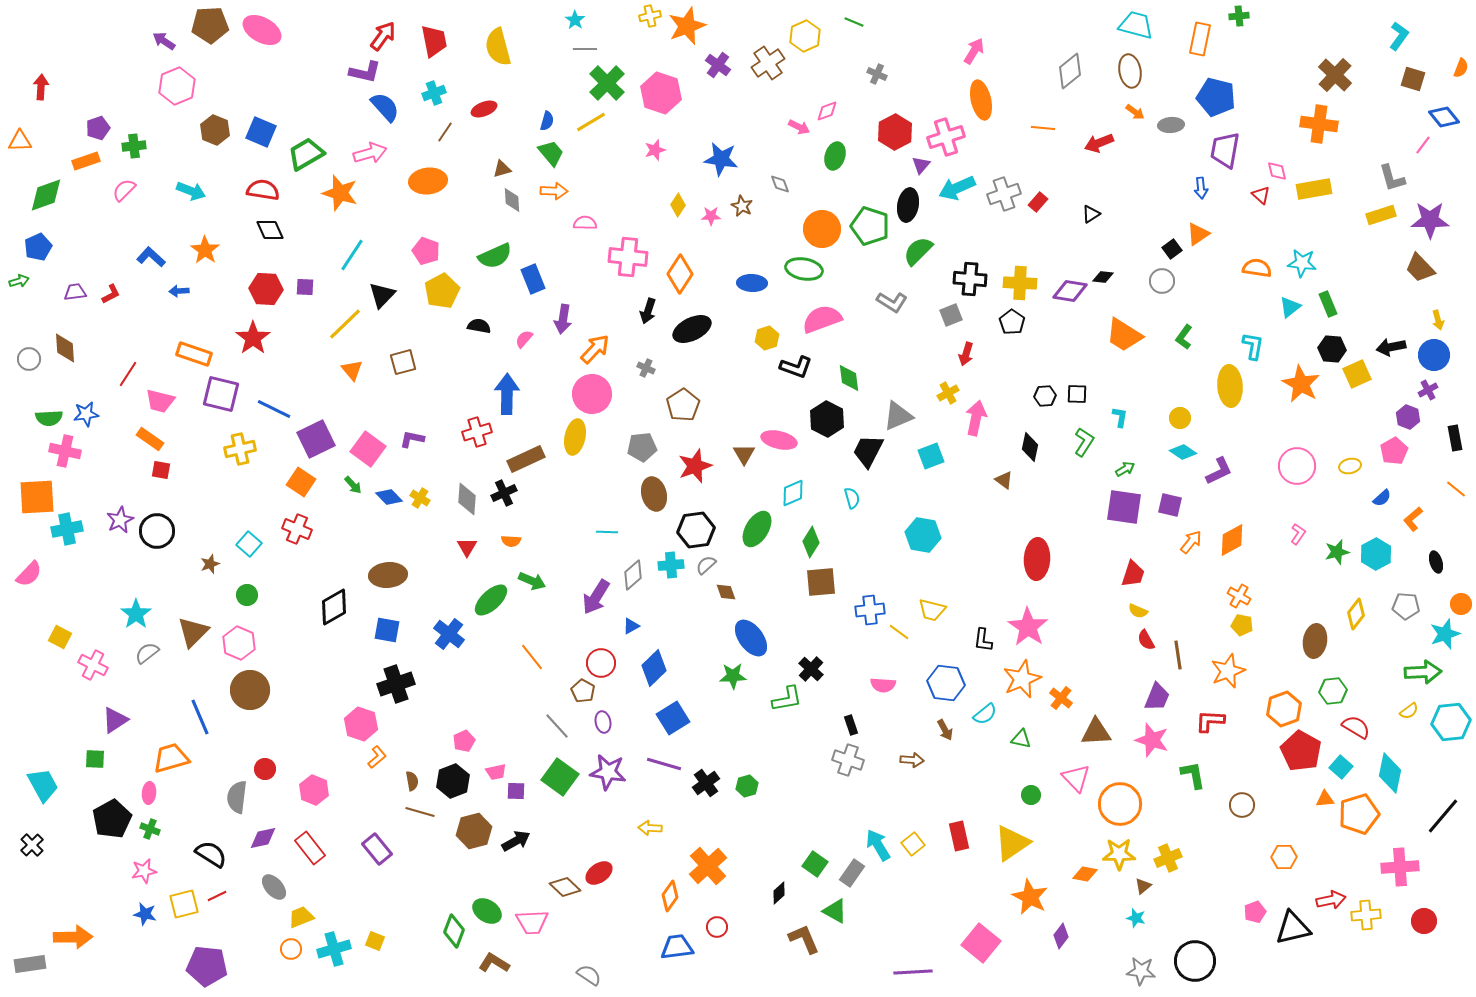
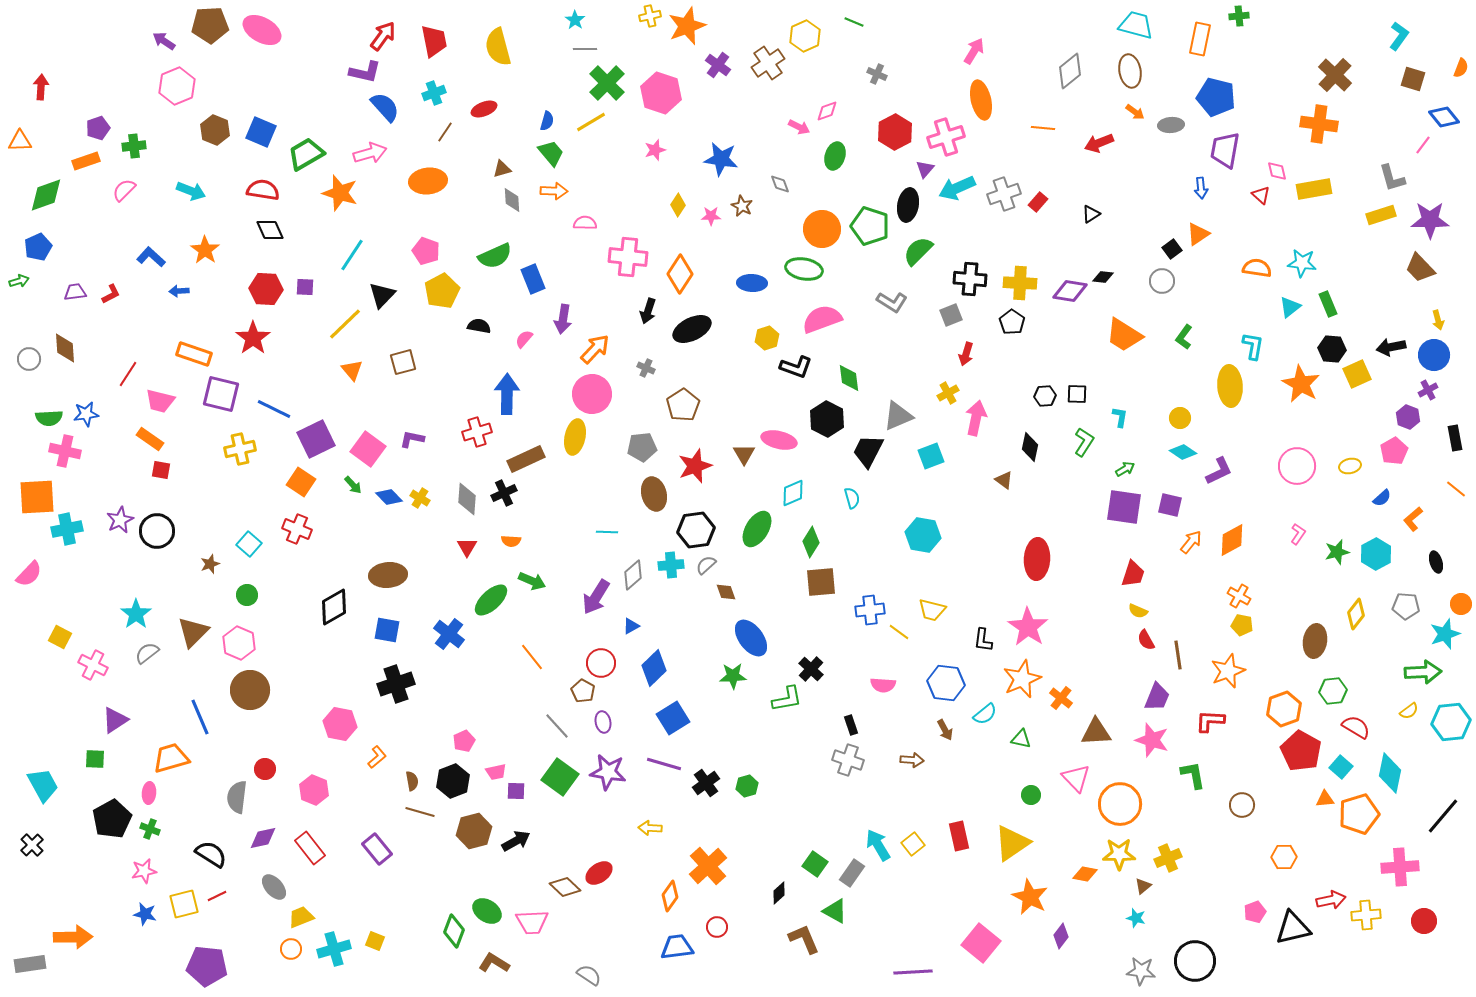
purple triangle at (921, 165): moved 4 px right, 4 px down
pink hexagon at (361, 724): moved 21 px left; rotated 8 degrees counterclockwise
